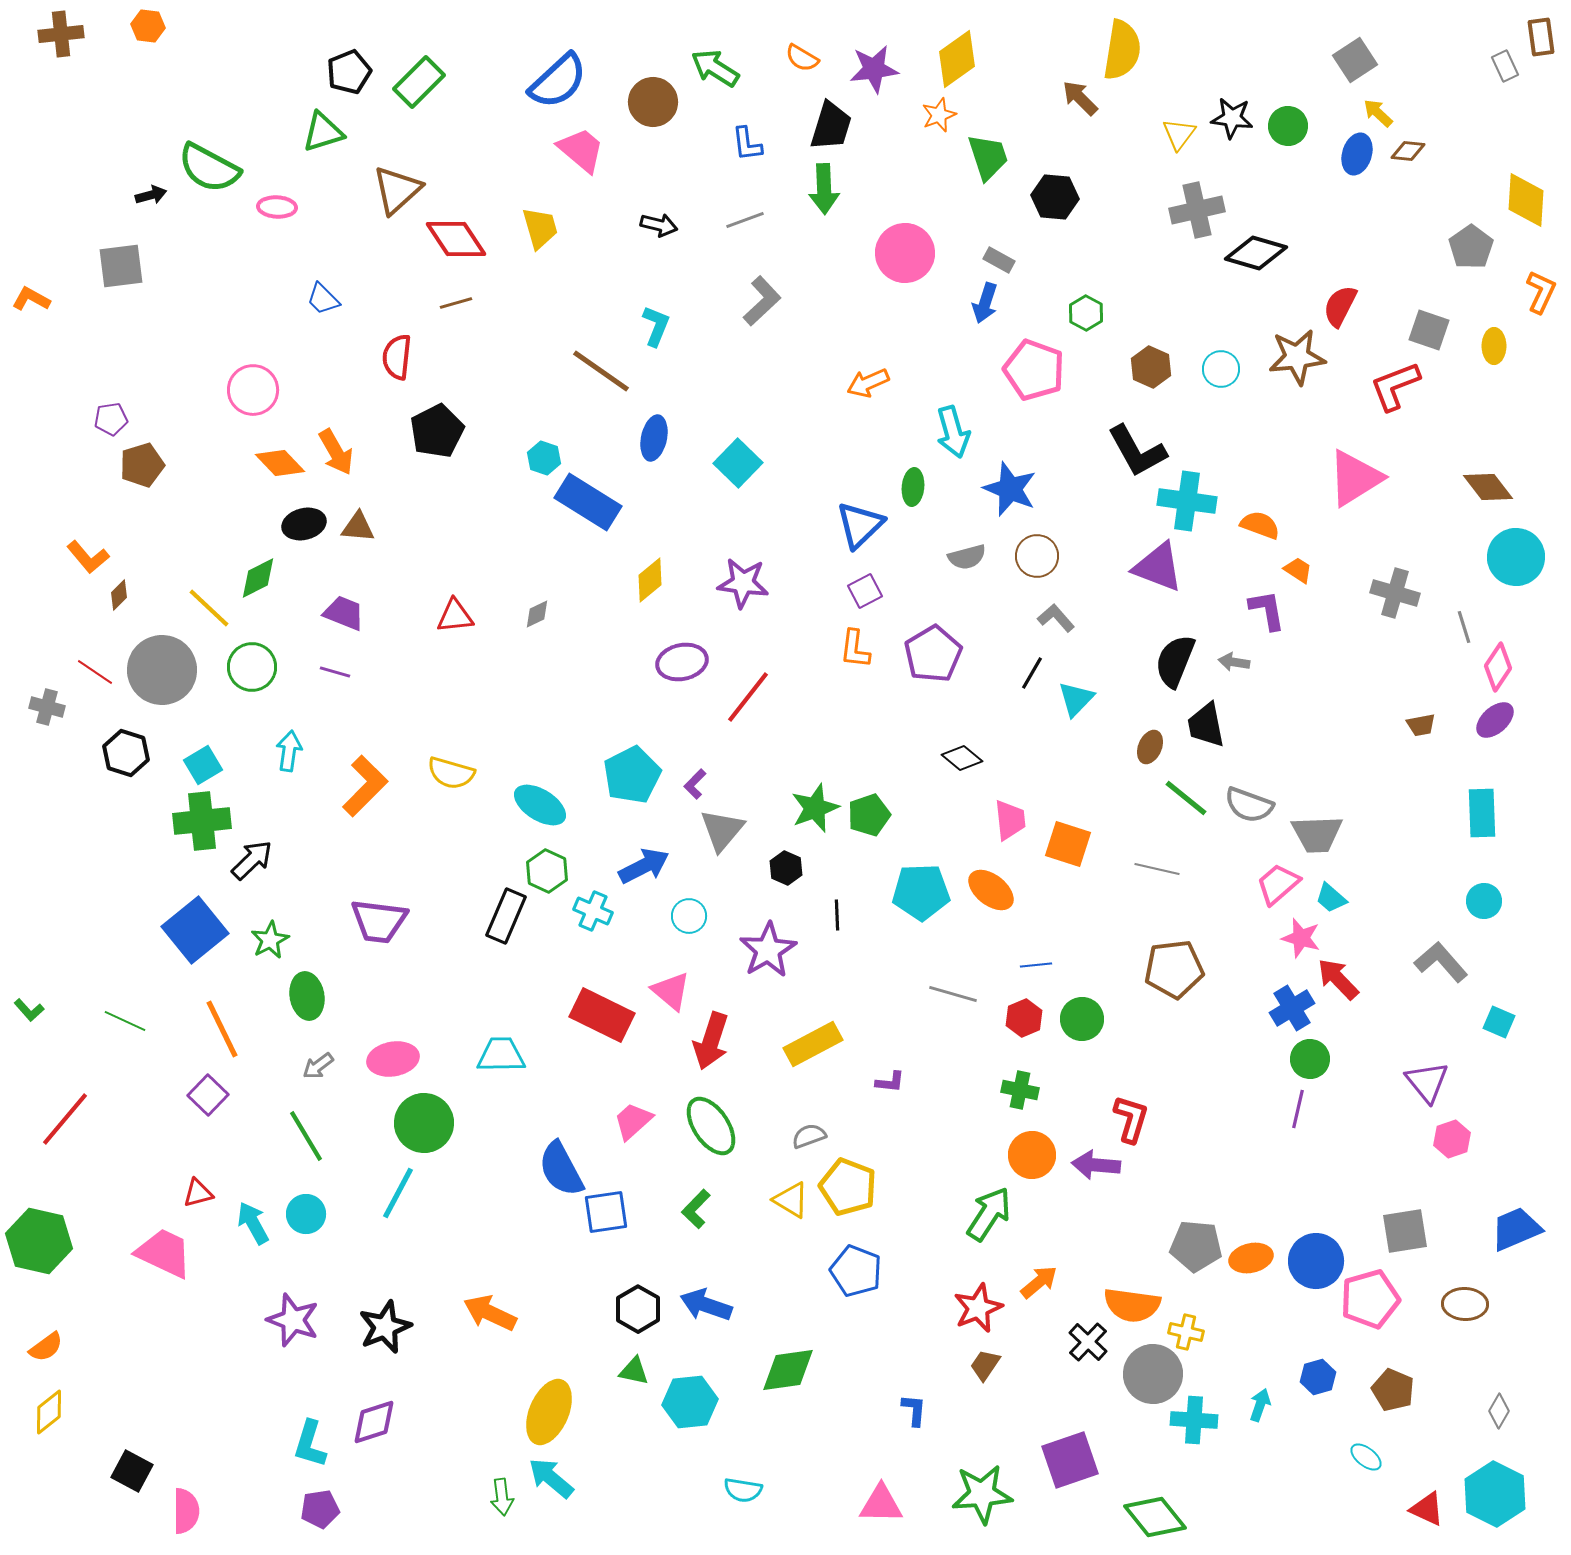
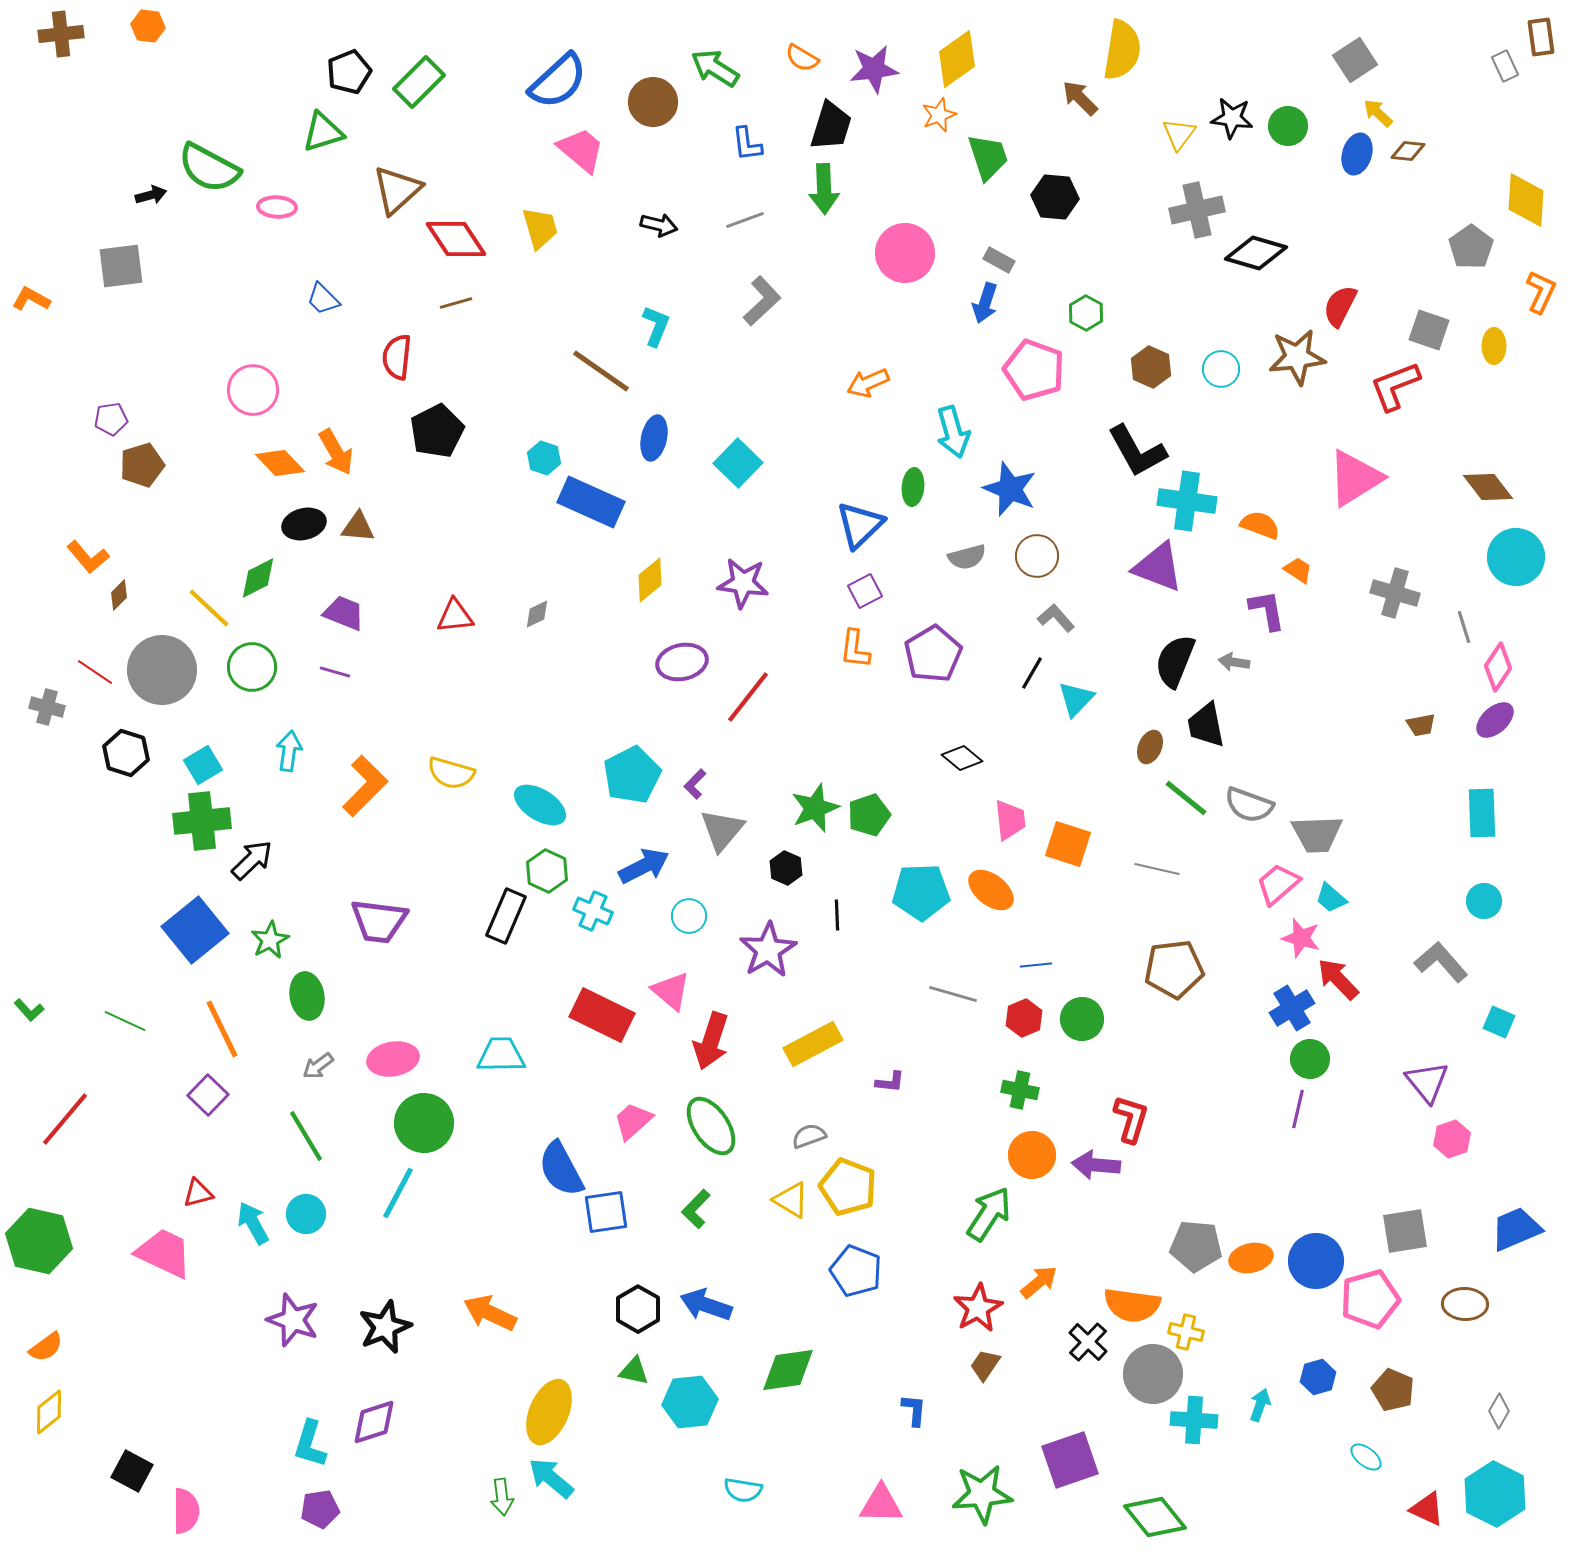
blue rectangle at (588, 502): moved 3 px right; rotated 8 degrees counterclockwise
red star at (978, 1308): rotated 6 degrees counterclockwise
